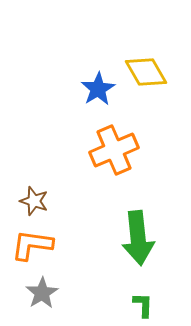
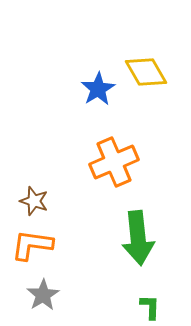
orange cross: moved 12 px down
gray star: moved 1 px right, 2 px down
green L-shape: moved 7 px right, 2 px down
